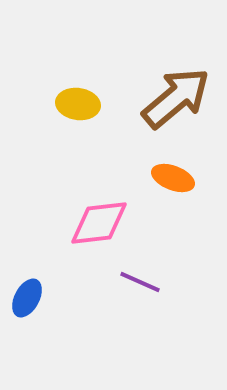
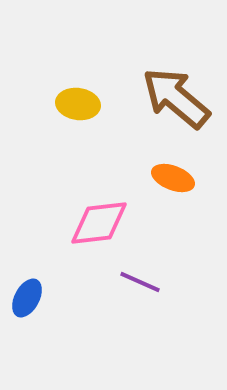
brown arrow: rotated 100 degrees counterclockwise
